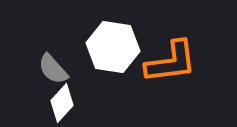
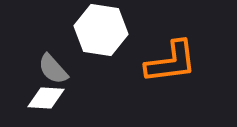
white hexagon: moved 12 px left, 17 px up
white diamond: moved 16 px left, 5 px up; rotated 51 degrees clockwise
